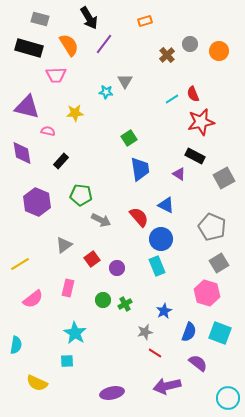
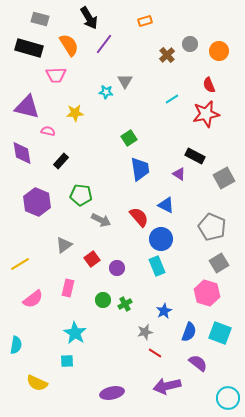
red semicircle at (193, 94): moved 16 px right, 9 px up
red star at (201, 122): moved 5 px right, 8 px up
